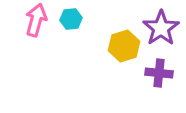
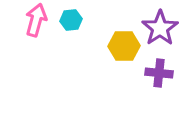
cyan hexagon: moved 1 px down
purple star: moved 1 px left
yellow hexagon: rotated 16 degrees clockwise
